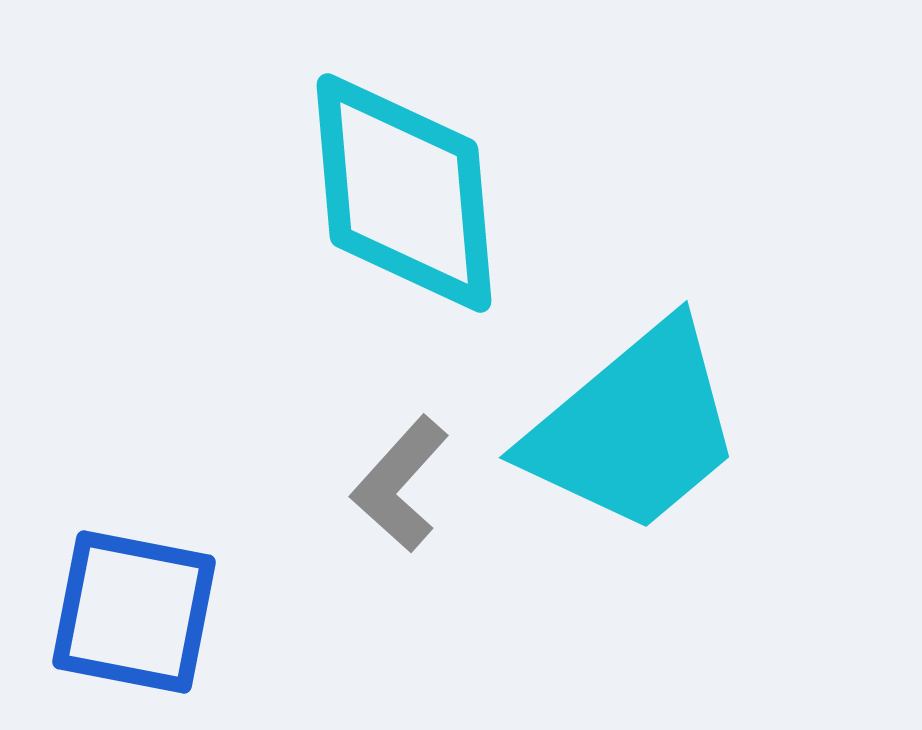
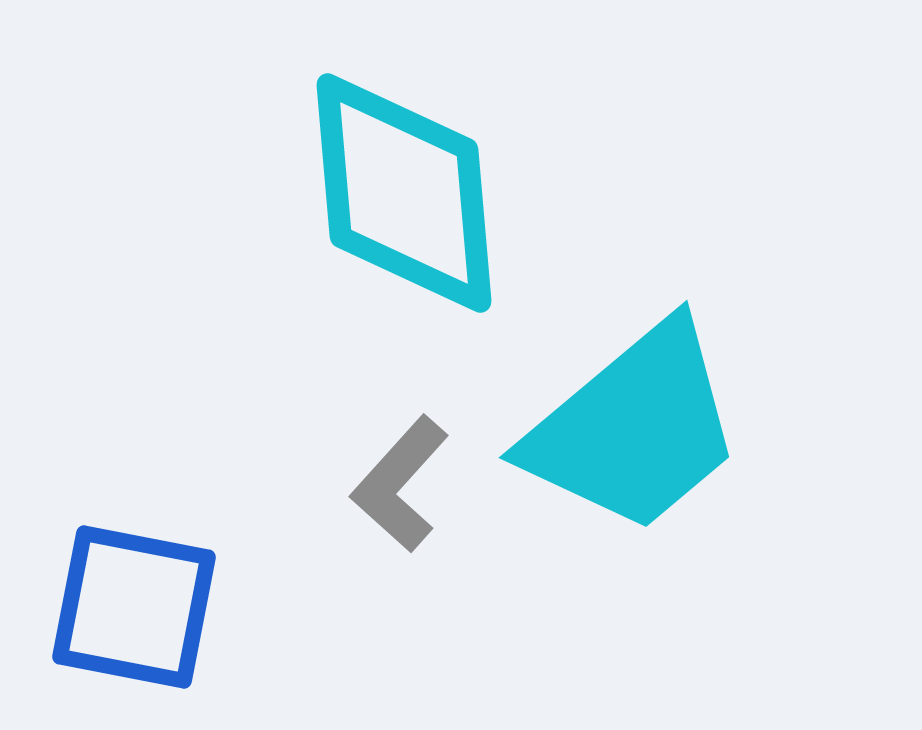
blue square: moved 5 px up
